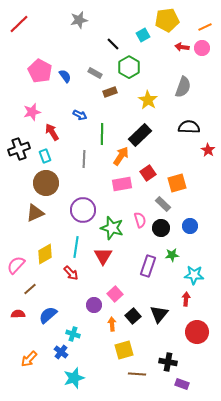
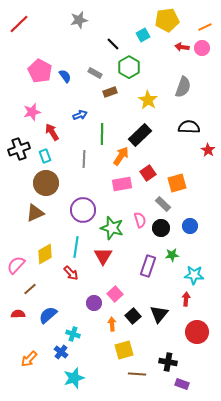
blue arrow at (80, 115): rotated 48 degrees counterclockwise
purple circle at (94, 305): moved 2 px up
